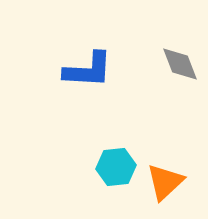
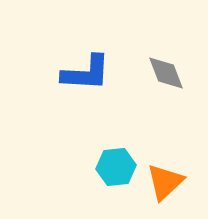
gray diamond: moved 14 px left, 9 px down
blue L-shape: moved 2 px left, 3 px down
